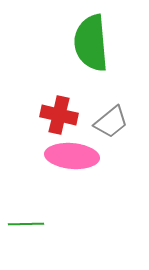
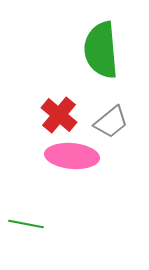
green semicircle: moved 10 px right, 7 px down
red cross: rotated 27 degrees clockwise
green line: rotated 12 degrees clockwise
